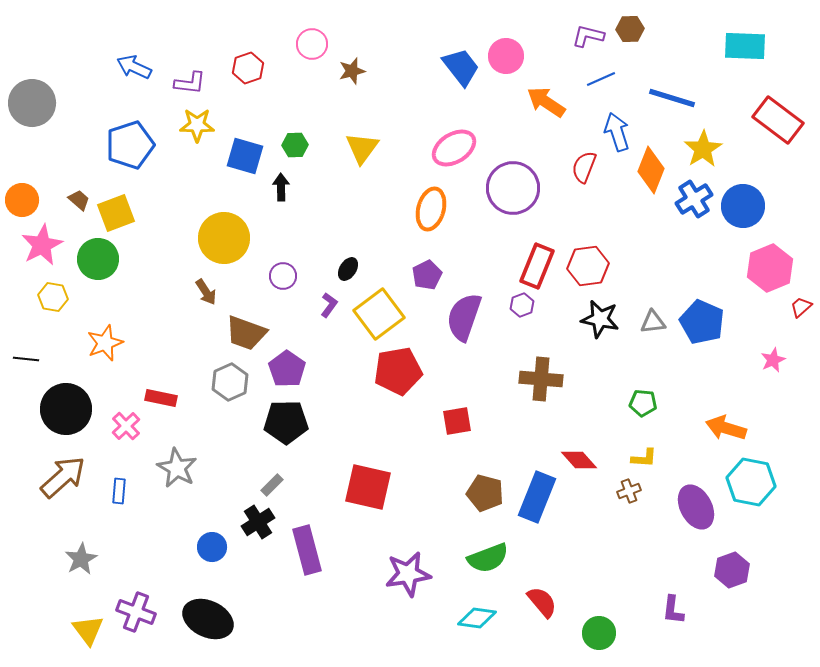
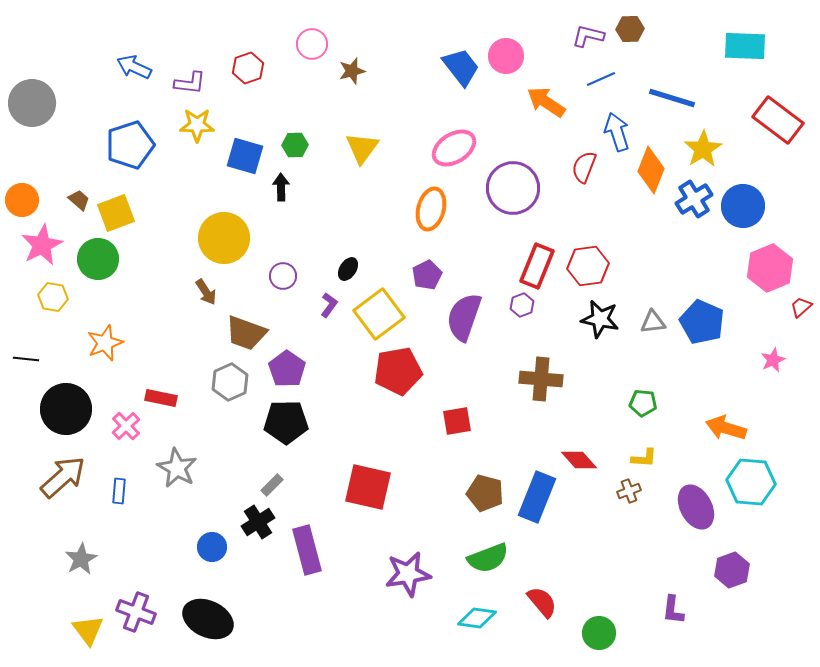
cyan hexagon at (751, 482): rotated 6 degrees counterclockwise
